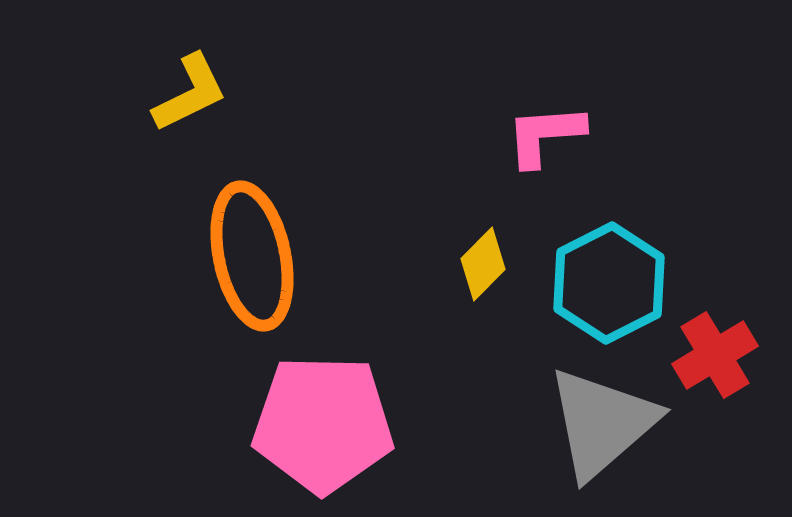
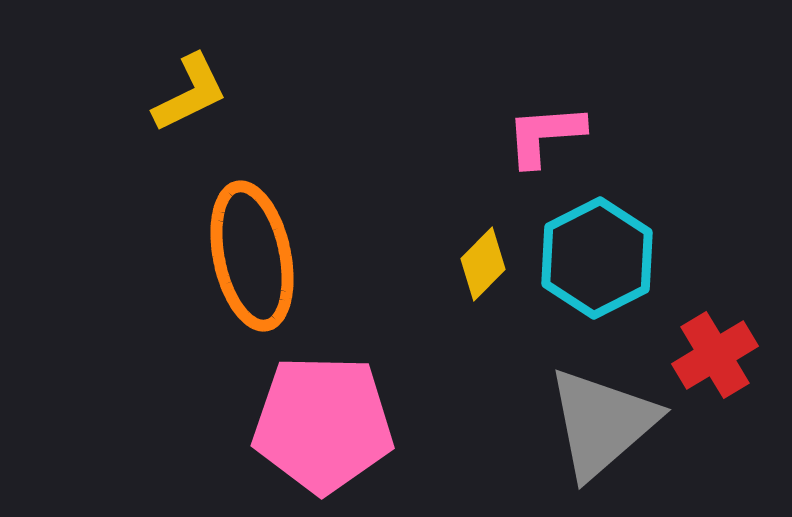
cyan hexagon: moved 12 px left, 25 px up
